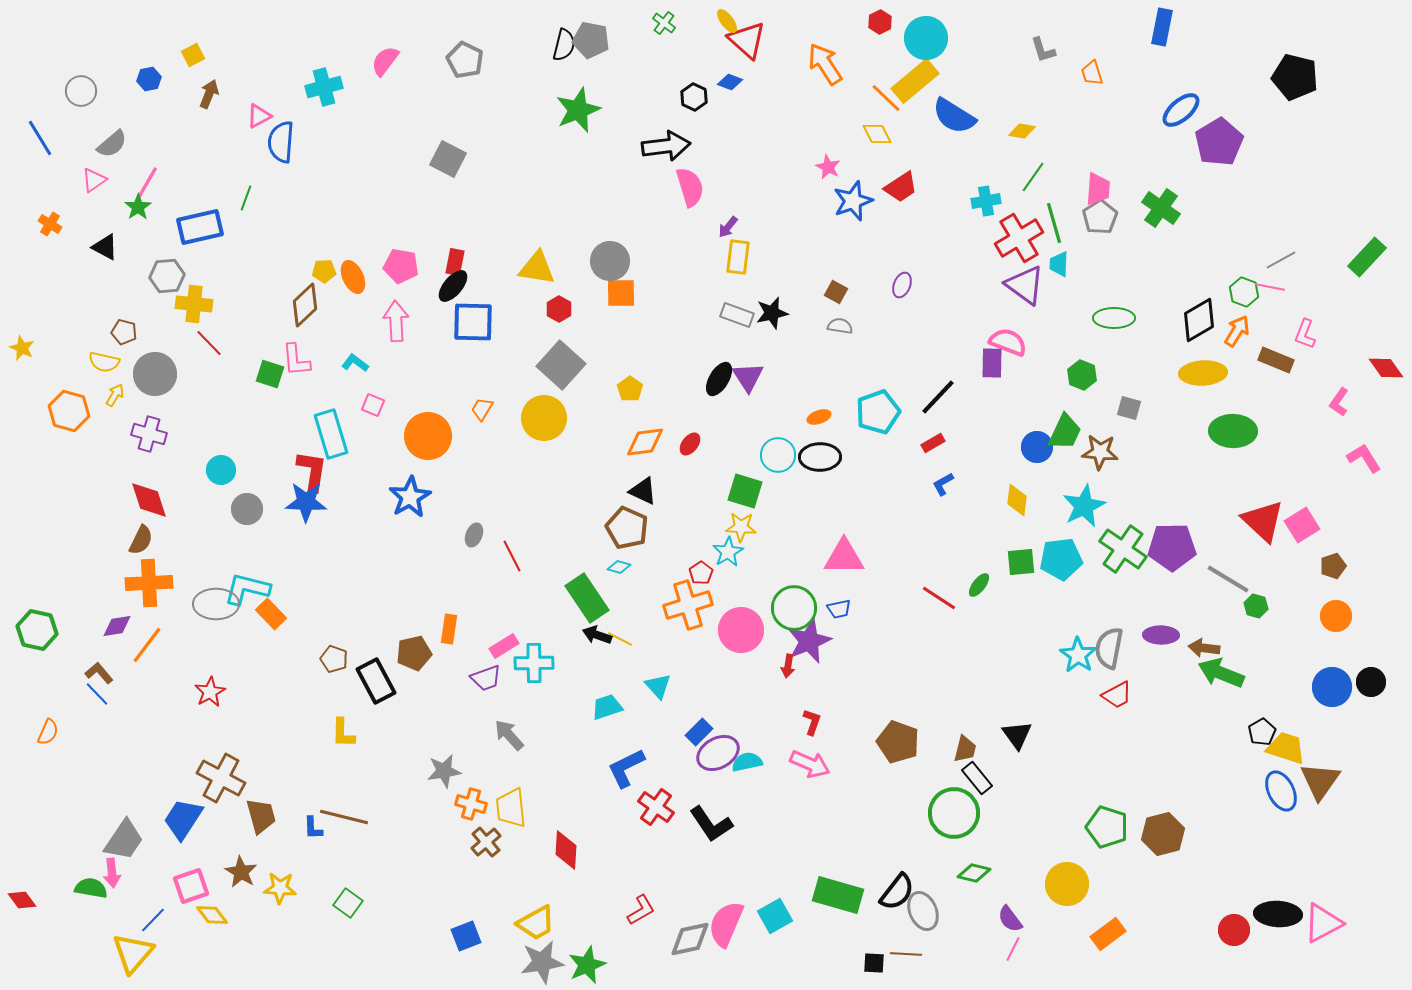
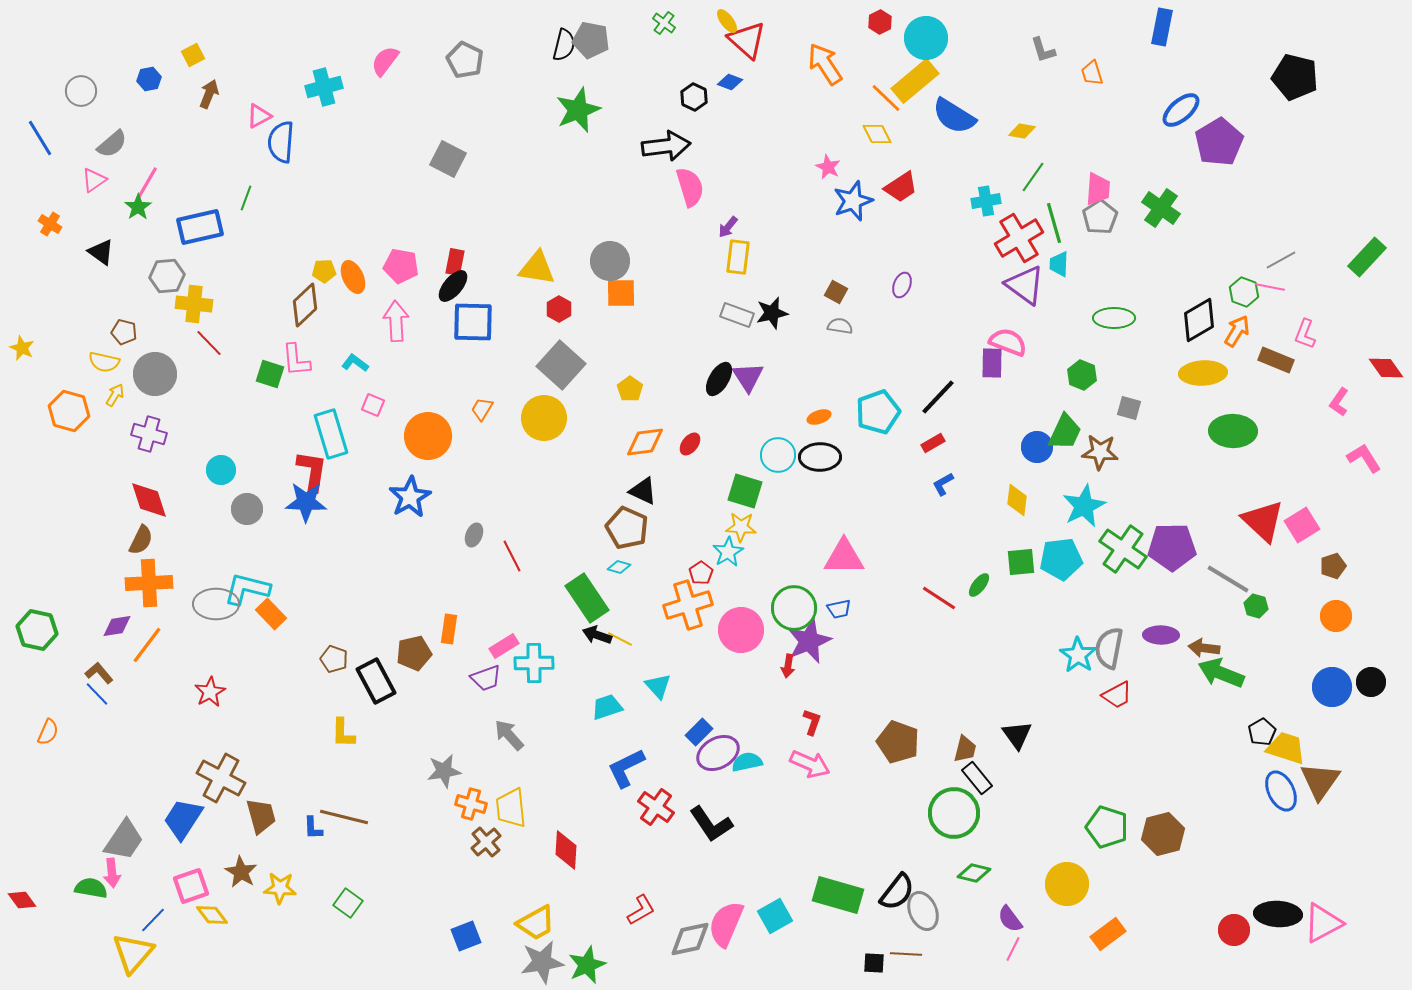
black triangle at (105, 247): moved 4 px left, 5 px down; rotated 8 degrees clockwise
